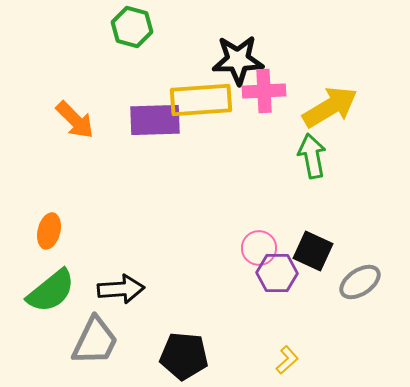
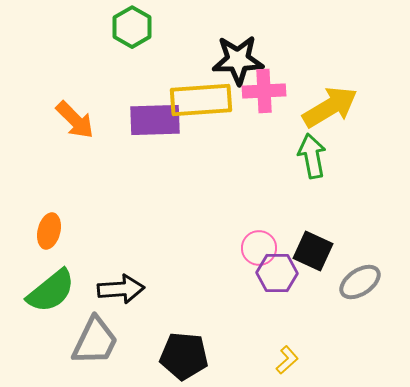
green hexagon: rotated 15 degrees clockwise
